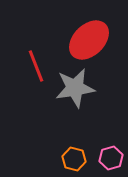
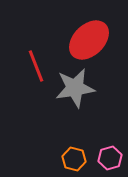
pink hexagon: moved 1 px left
